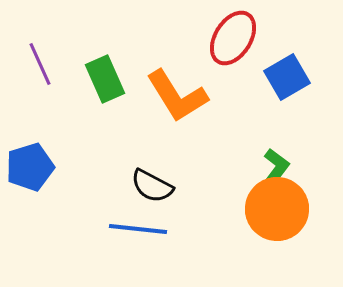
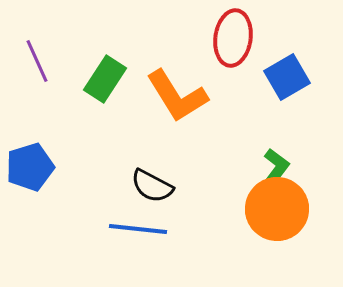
red ellipse: rotated 24 degrees counterclockwise
purple line: moved 3 px left, 3 px up
green rectangle: rotated 57 degrees clockwise
